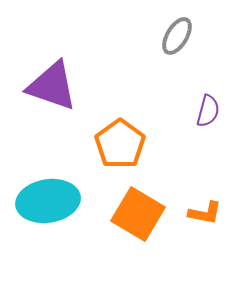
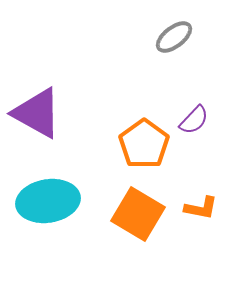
gray ellipse: moved 3 px left, 1 px down; rotated 21 degrees clockwise
purple triangle: moved 15 px left, 27 px down; rotated 10 degrees clockwise
purple semicircle: moved 14 px left, 9 px down; rotated 28 degrees clockwise
orange pentagon: moved 24 px right
orange L-shape: moved 4 px left, 5 px up
